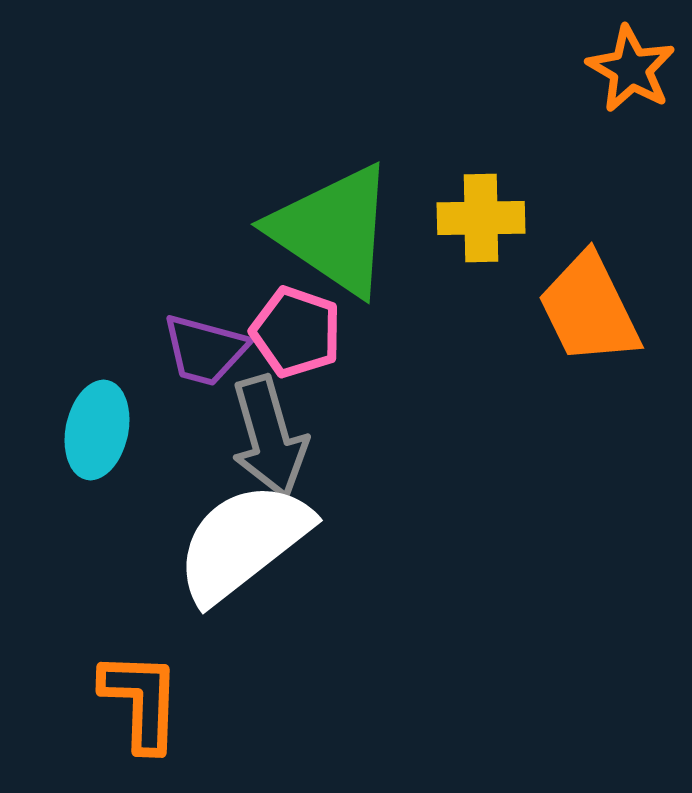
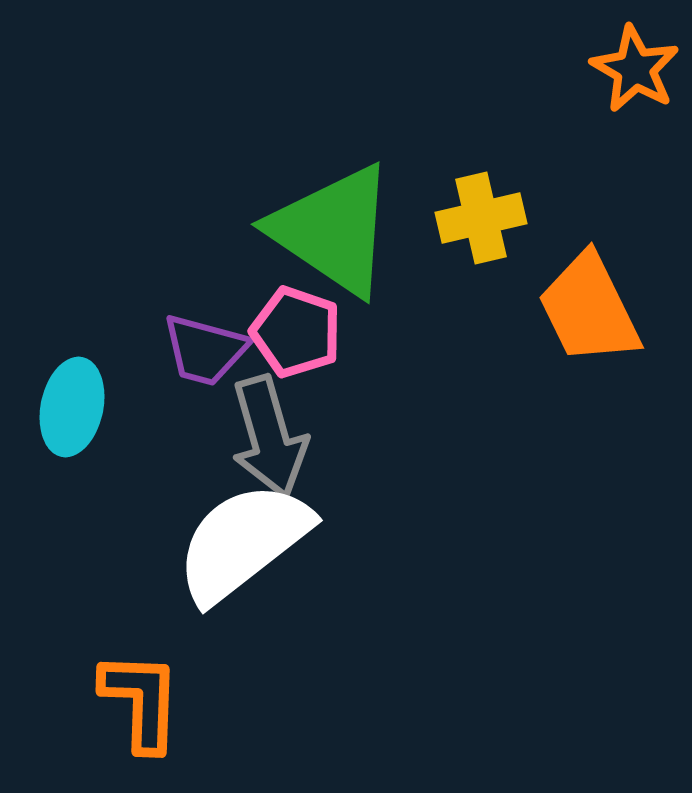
orange star: moved 4 px right
yellow cross: rotated 12 degrees counterclockwise
cyan ellipse: moved 25 px left, 23 px up
